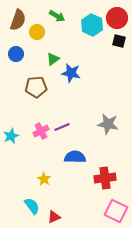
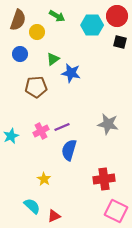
red circle: moved 2 px up
cyan hexagon: rotated 25 degrees counterclockwise
black square: moved 1 px right, 1 px down
blue circle: moved 4 px right
blue semicircle: moved 6 px left, 7 px up; rotated 75 degrees counterclockwise
red cross: moved 1 px left, 1 px down
cyan semicircle: rotated 12 degrees counterclockwise
red triangle: moved 1 px up
